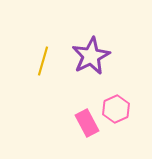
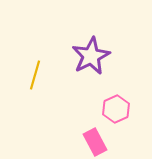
yellow line: moved 8 px left, 14 px down
pink rectangle: moved 8 px right, 19 px down
